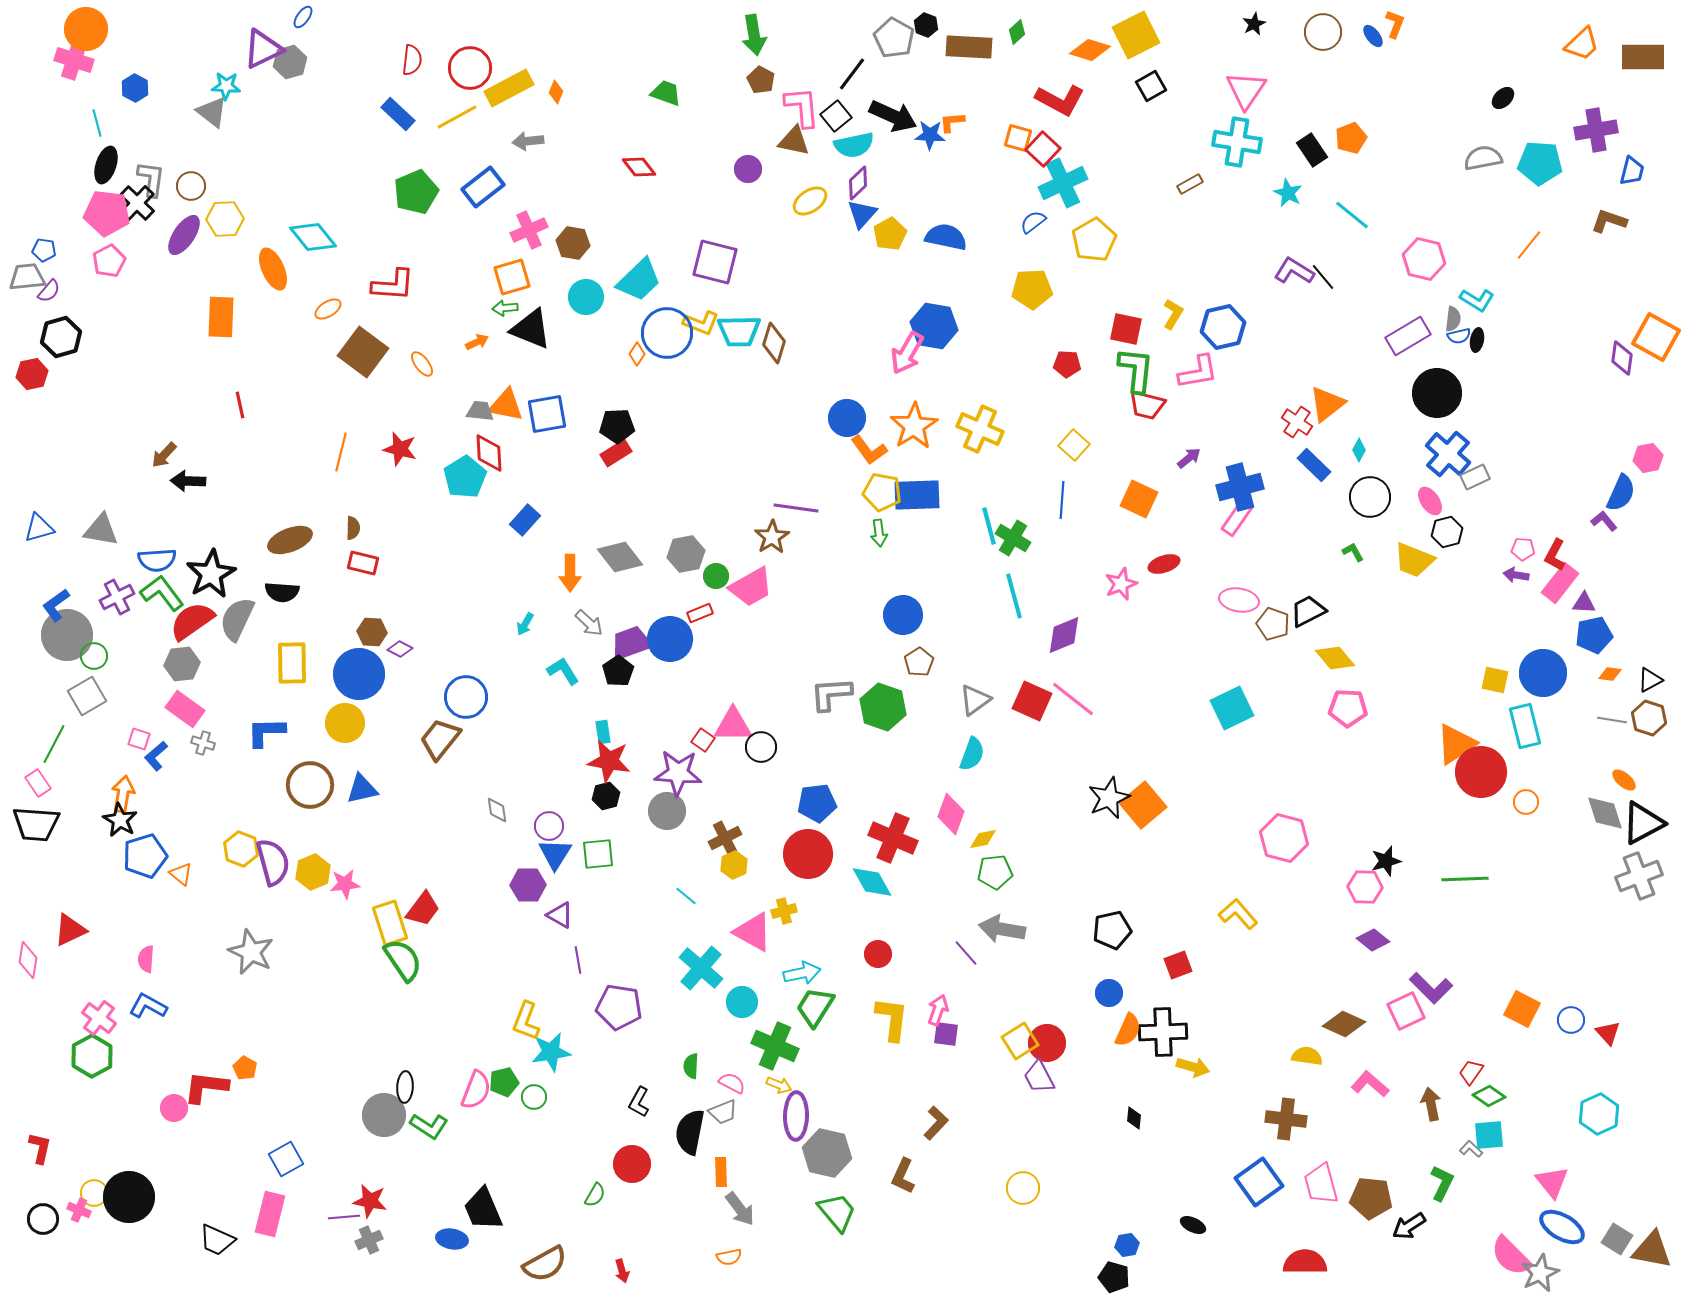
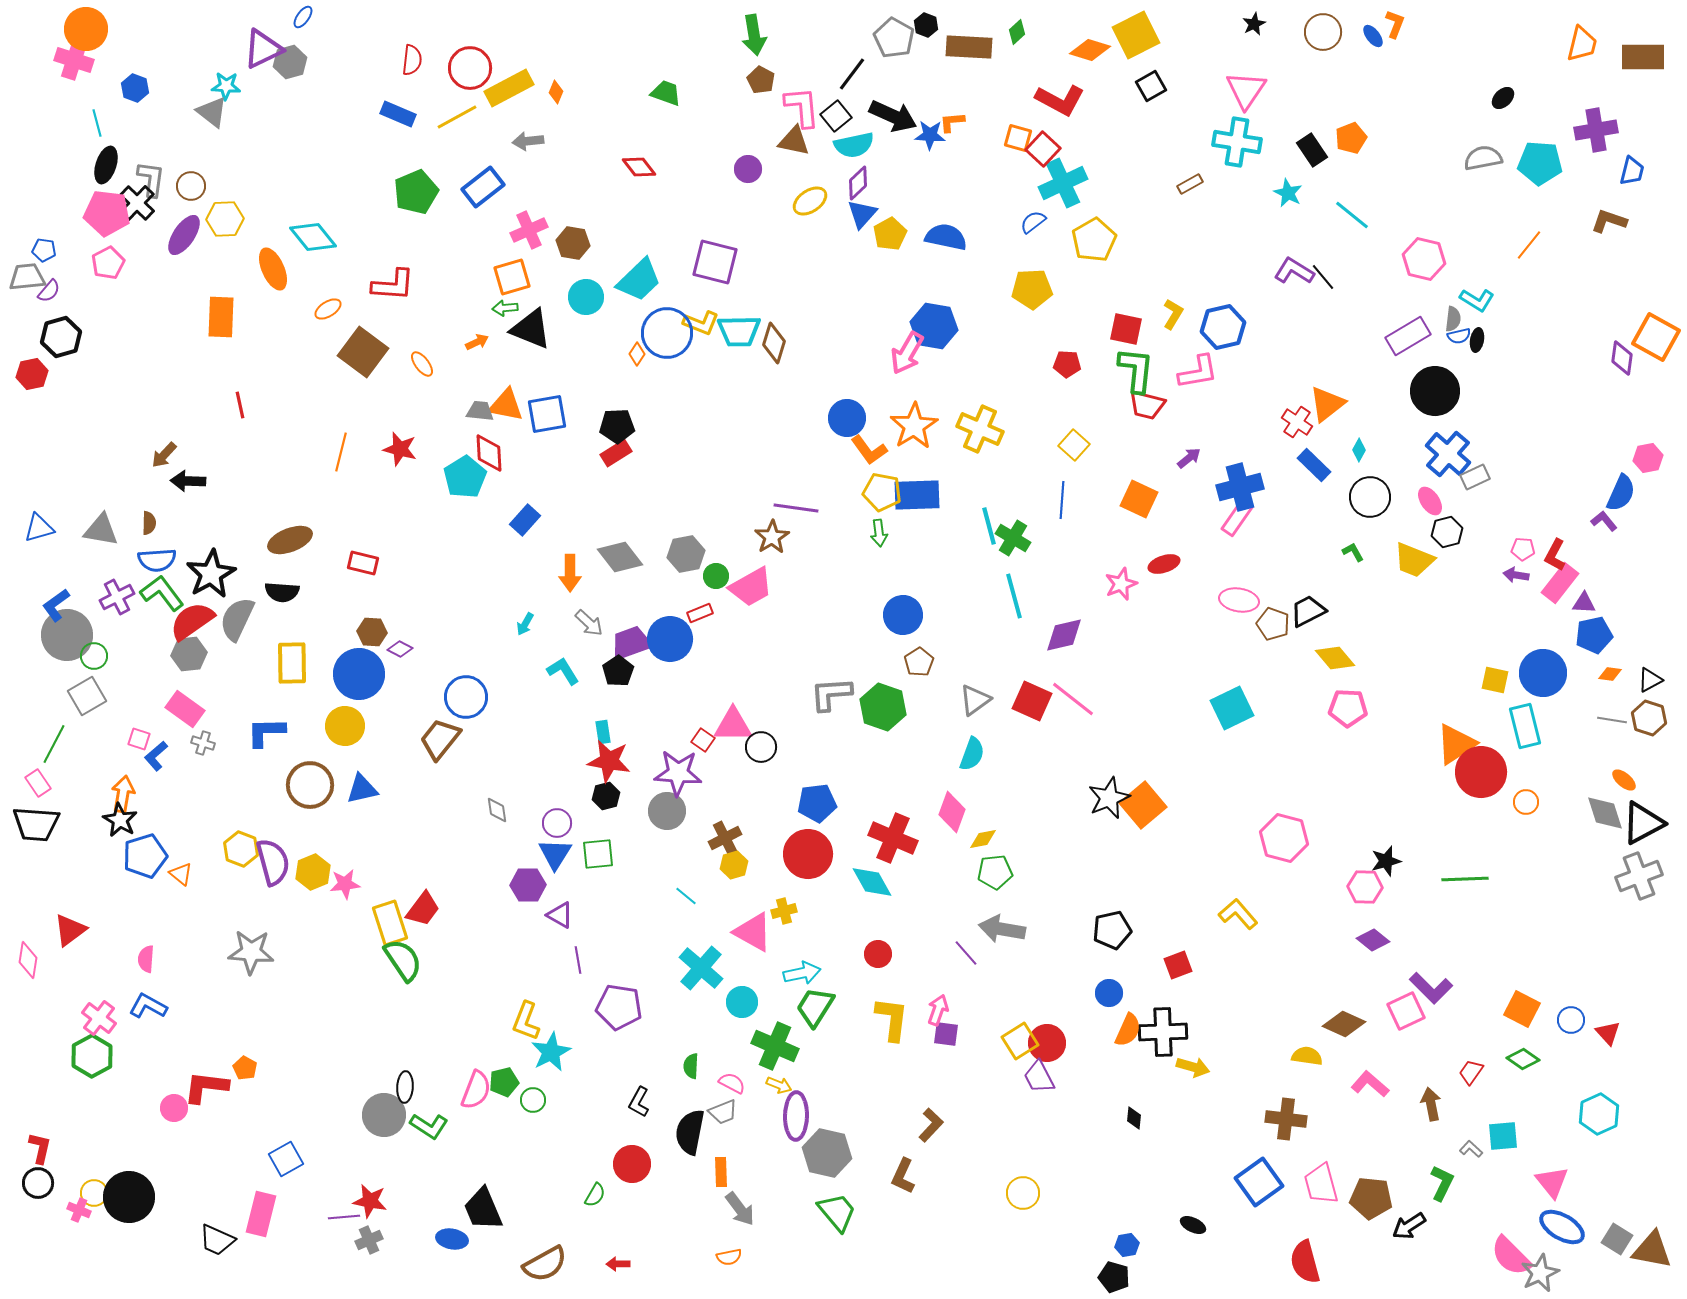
orange trapezoid at (1582, 44): rotated 33 degrees counterclockwise
blue hexagon at (135, 88): rotated 8 degrees counterclockwise
blue rectangle at (398, 114): rotated 20 degrees counterclockwise
pink pentagon at (109, 261): moved 1 px left, 2 px down
black circle at (1437, 393): moved 2 px left, 2 px up
brown semicircle at (353, 528): moved 204 px left, 5 px up
purple diamond at (1064, 635): rotated 9 degrees clockwise
gray hexagon at (182, 664): moved 7 px right, 10 px up
yellow circle at (345, 723): moved 3 px down
pink diamond at (951, 814): moved 1 px right, 2 px up
purple circle at (549, 826): moved 8 px right, 3 px up
yellow hexagon at (734, 865): rotated 8 degrees clockwise
red triangle at (70, 930): rotated 12 degrees counterclockwise
gray star at (251, 952): rotated 21 degrees counterclockwise
cyan star at (551, 1052): rotated 18 degrees counterclockwise
green diamond at (1489, 1096): moved 34 px right, 37 px up
green circle at (534, 1097): moved 1 px left, 3 px down
brown L-shape at (936, 1123): moved 5 px left, 2 px down
cyan square at (1489, 1135): moved 14 px right, 1 px down
yellow circle at (1023, 1188): moved 5 px down
pink rectangle at (270, 1214): moved 9 px left
black circle at (43, 1219): moved 5 px left, 36 px up
red semicircle at (1305, 1262): rotated 105 degrees counterclockwise
red arrow at (622, 1271): moved 4 px left, 7 px up; rotated 105 degrees clockwise
